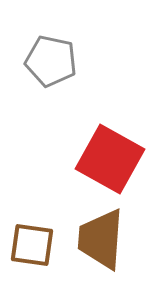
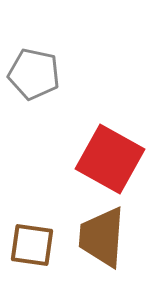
gray pentagon: moved 17 px left, 13 px down
brown trapezoid: moved 1 px right, 2 px up
